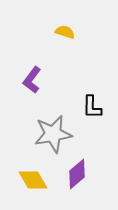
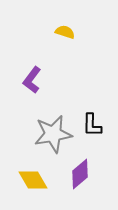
black L-shape: moved 18 px down
purple diamond: moved 3 px right
